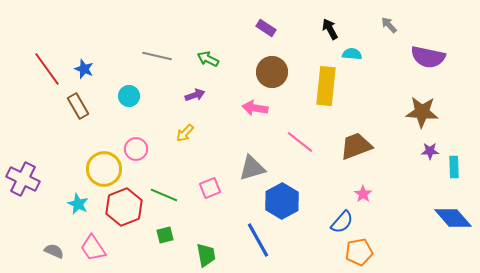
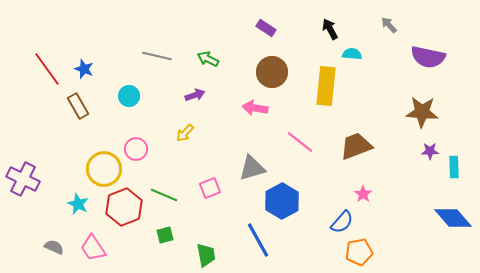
gray semicircle: moved 4 px up
